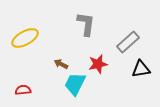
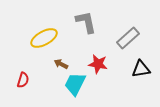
gray L-shape: moved 2 px up; rotated 20 degrees counterclockwise
yellow ellipse: moved 19 px right
gray rectangle: moved 4 px up
red star: rotated 24 degrees clockwise
red semicircle: moved 10 px up; rotated 112 degrees clockwise
